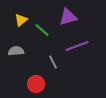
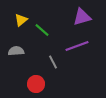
purple triangle: moved 14 px right
